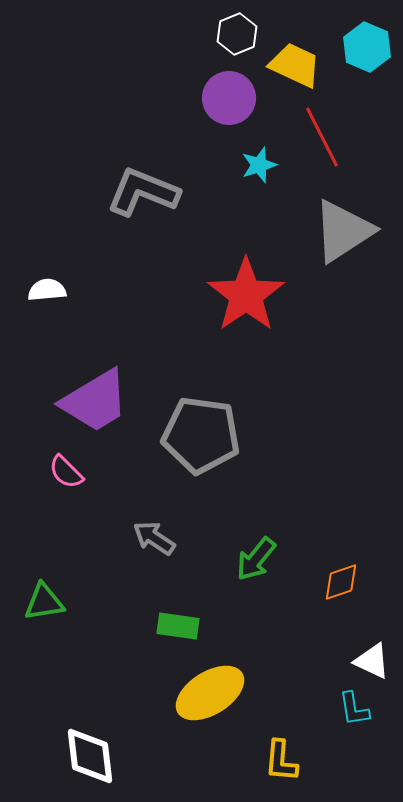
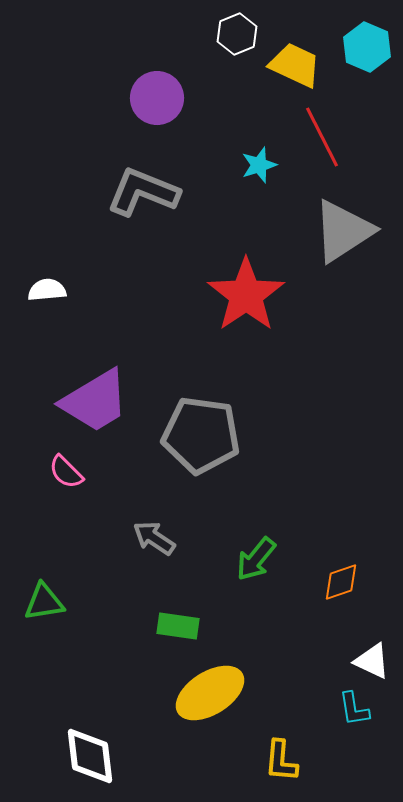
purple circle: moved 72 px left
